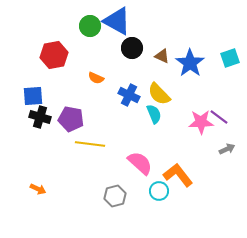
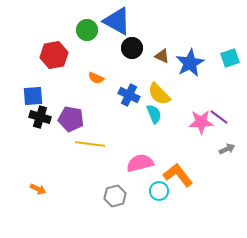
green circle: moved 3 px left, 4 px down
blue star: rotated 8 degrees clockwise
pink semicircle: rotated 56 degrees counterclockwise
